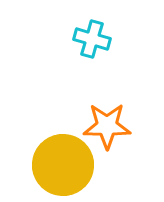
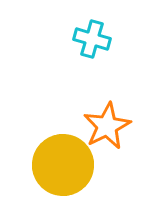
orange star: rotated 27 degrees counterclockwise
